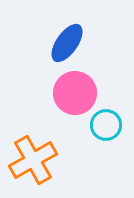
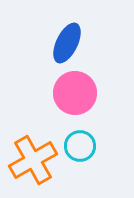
blue ellipse: rotated 9 degrees counterclockwise
cyan circle: moved 26 px left, 21 px down
